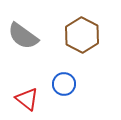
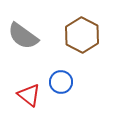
blue circle: moved 3 px left, 2 px up
red triangle: moved 2 px right, 4 px up
